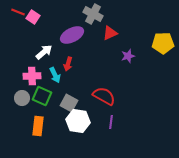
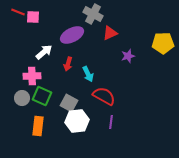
pink square: rotated 32 degrees counterclockwise
cyan arrow: moved 33 px right, 1 px up
white hexagon: moved 1 px left; rotated 15 degrees counterclockwise
